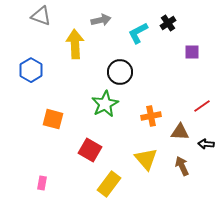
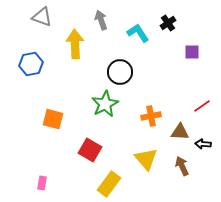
gray triangle: moved 1 px right, 1 px down
gray arrow: rotated 96 degrees counterclockwise
cyan L-shape: rotated 85 degrees clockwise
blue hexagon: moved 6 px up; rotated 20 degrees clockwise
black arrow: moved 3 px left
